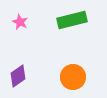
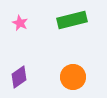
pink star: moved 1 px down
purple diamond: moved 1 px right, 1 px down
